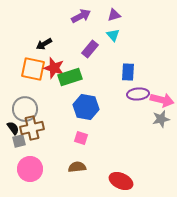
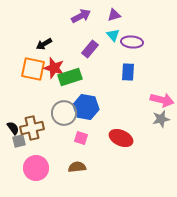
purple ellipse: moved 6 px left, 52 px up; rotated 10 degrees clockwise
gray circle: moved 39 px right, 4 px down
pink circle: moved 6 px right, 1 px up
red ellipse: moved 43 px up
